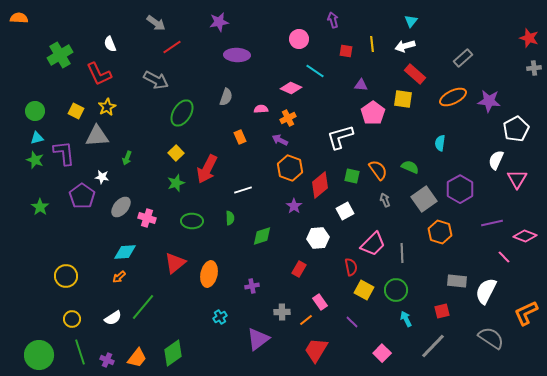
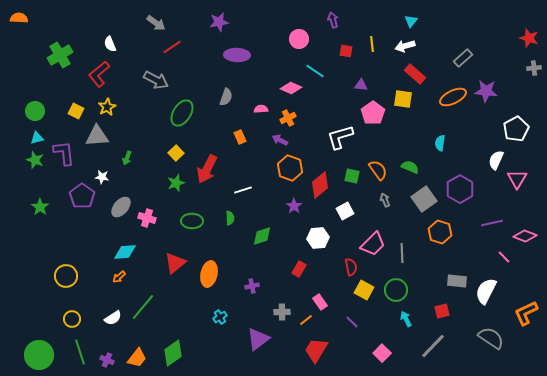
red L-shape at (99, 74): rotated 76 degrees clockwise
purple star at (489, 101): moved 3 px left, 10 px up
